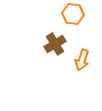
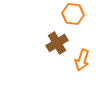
brown cross: moved 2 px right, 1 px up
